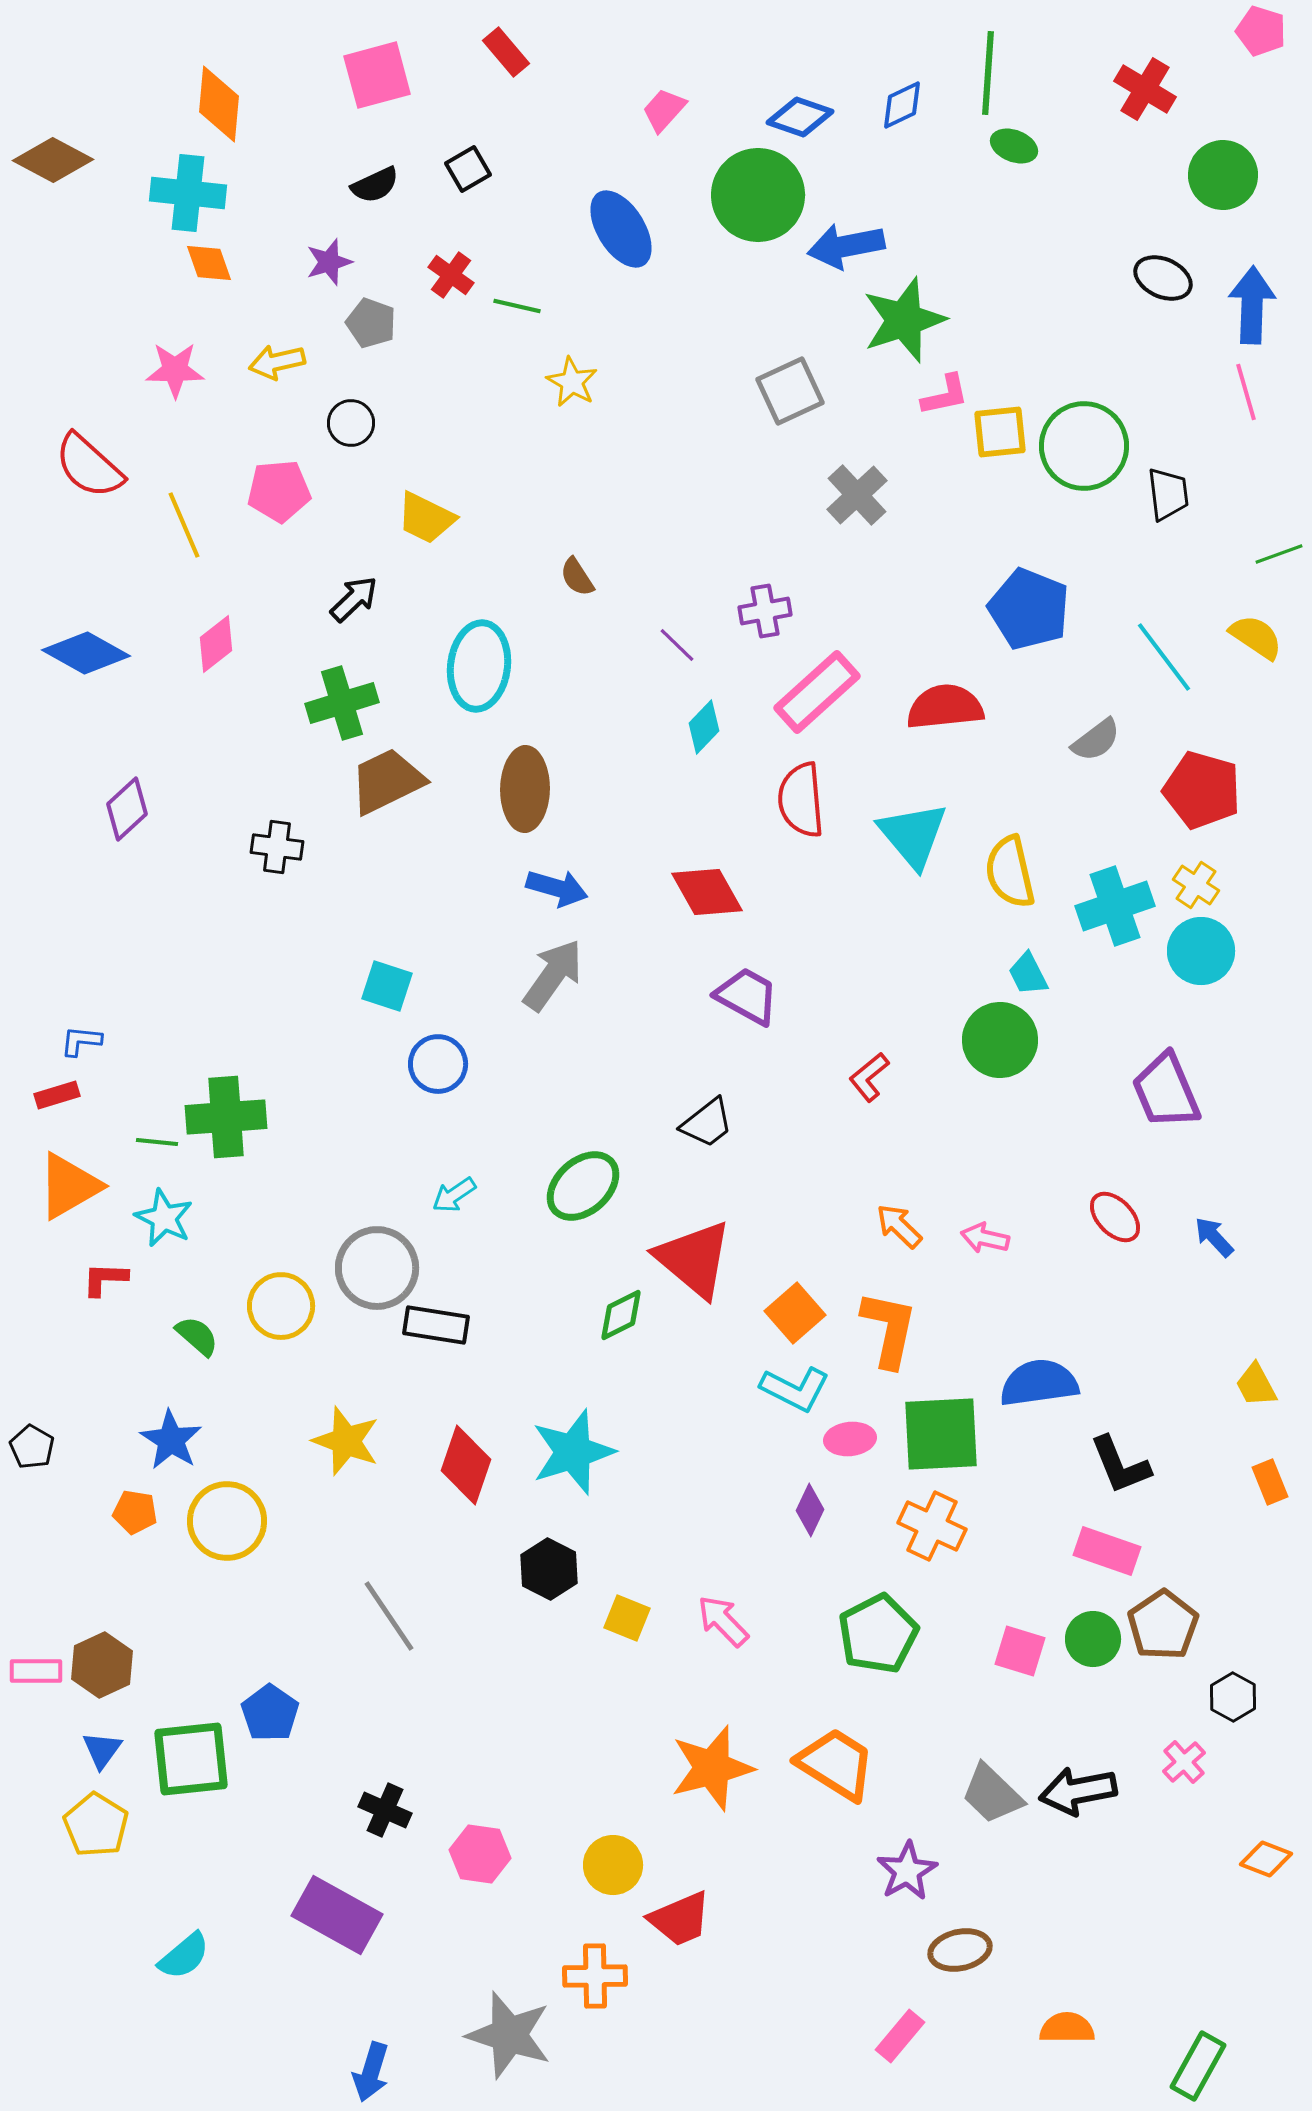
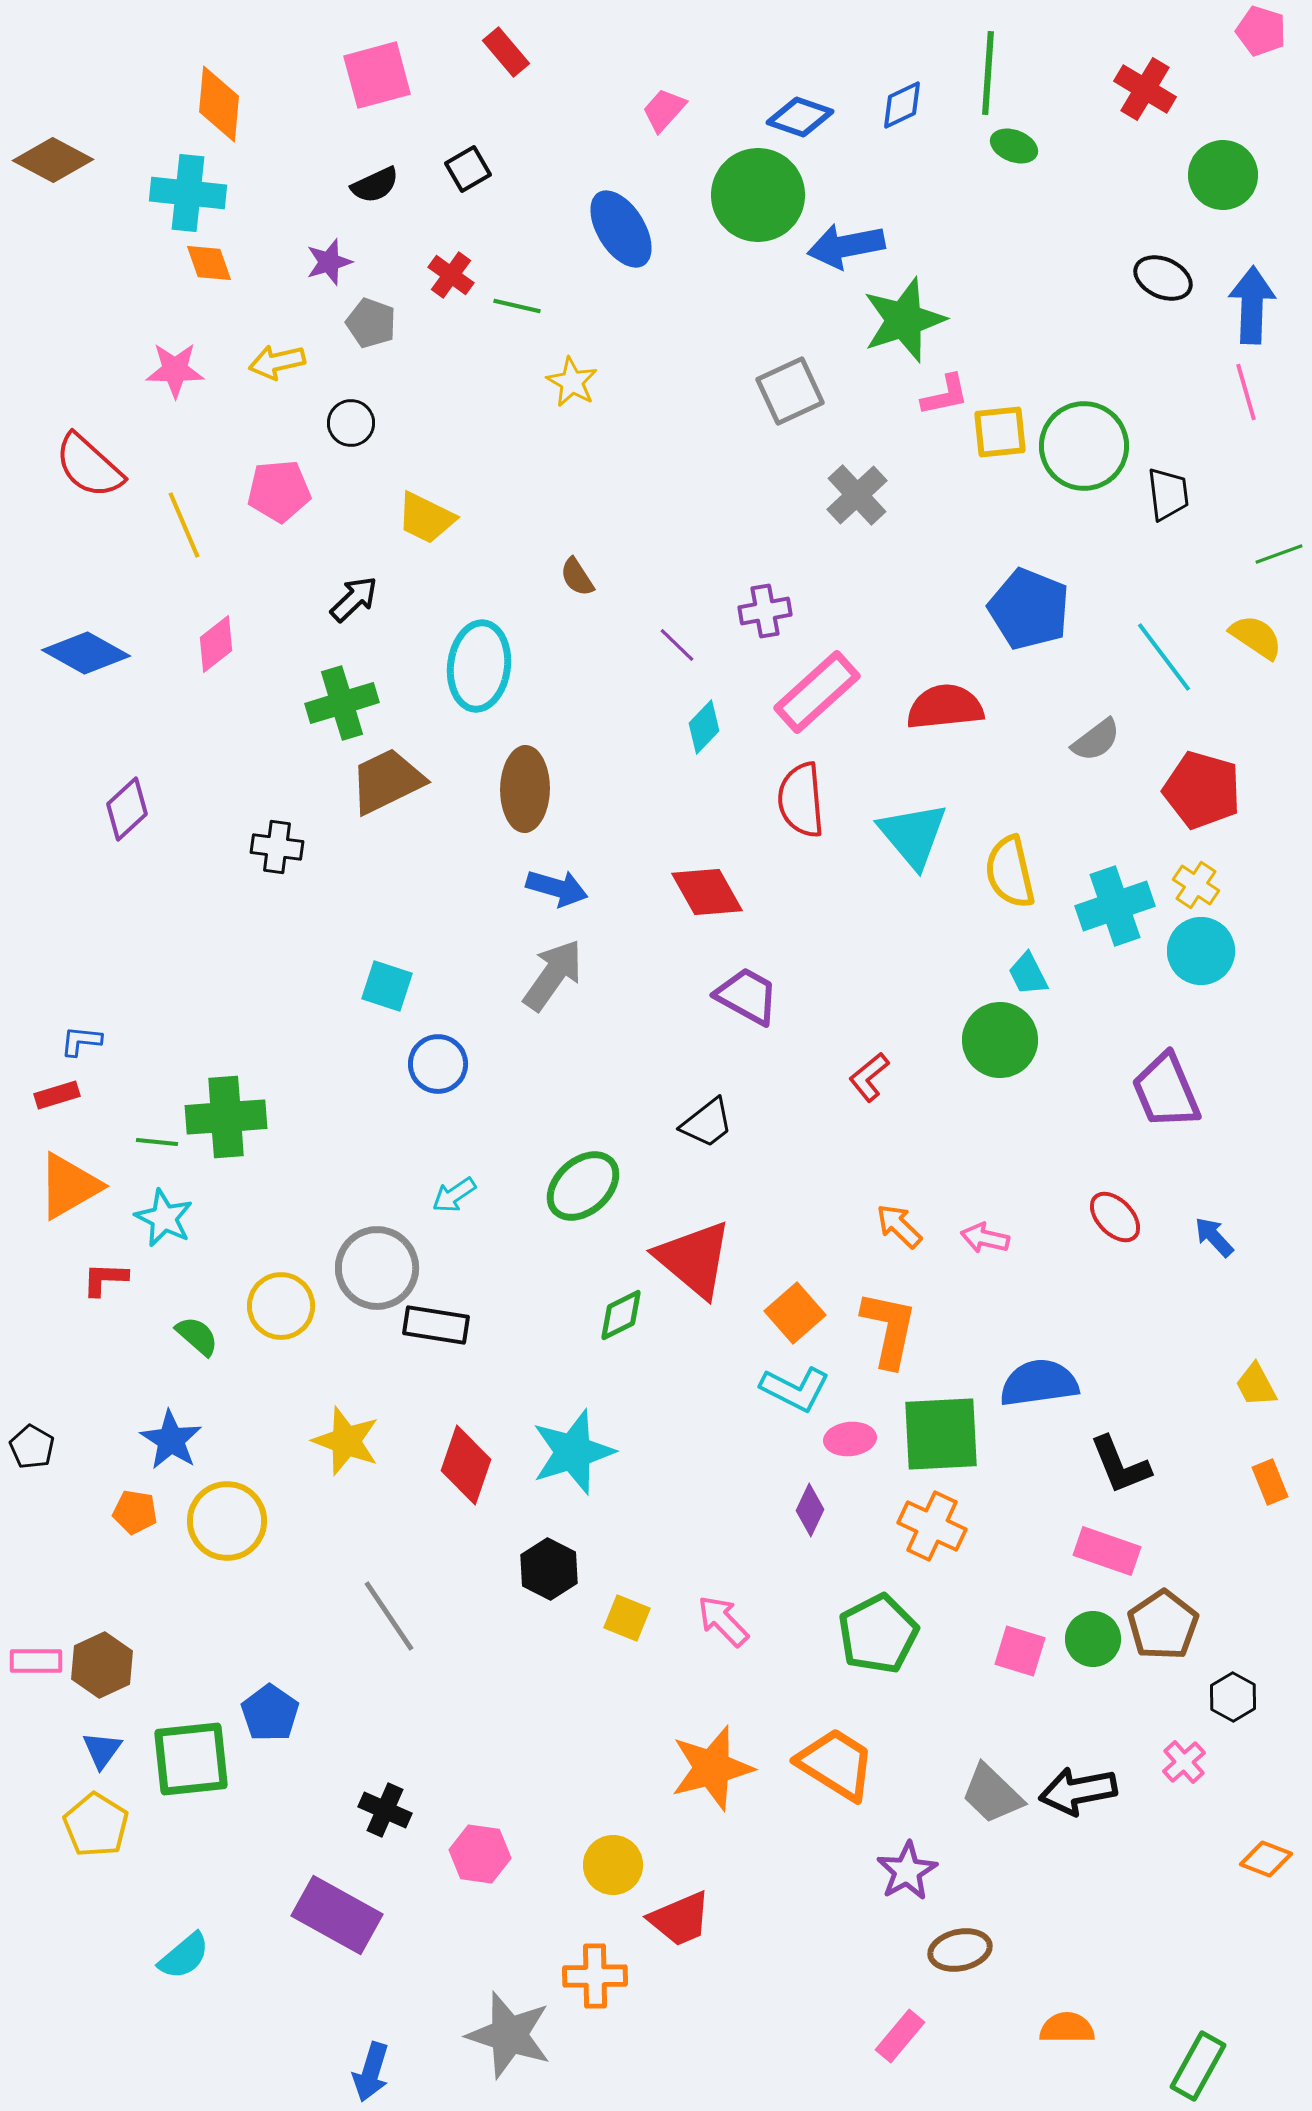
pink rectangle at (36, 1671): moved 10 px up
